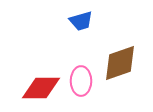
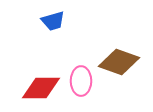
blue trapezoid: moved 28 px left
brown diamond: moved 1 px left, 1 px up; rotated 39 degrees clockwise
